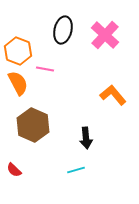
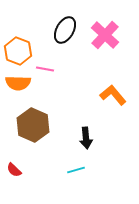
black ellipse: moved 2 px right; rotated 16 degrees clockwise
orange semicircle: rotated 120 degrees clockwise
